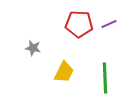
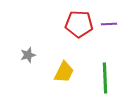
purple line: rotated 21 degrees clockwise
gray star: moved 5 px left, 7 px down; rotated 28 degrees counterclockwise
